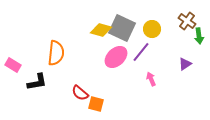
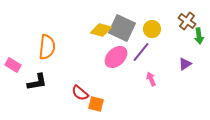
orange semicircle: moved 9 px left, 6 px up
